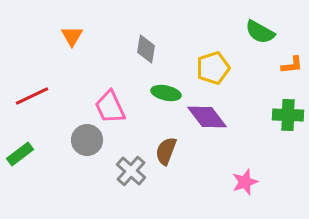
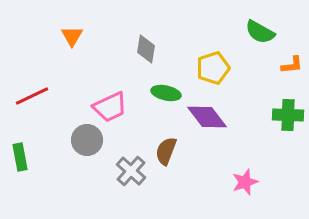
pink trapezoid: rotated 90 degrees counterclockwise
green rectangle: moved 3 px down; rotated 64 degrees counterclockwise
